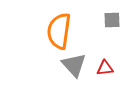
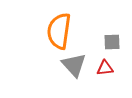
gray square: moved 22 px down
